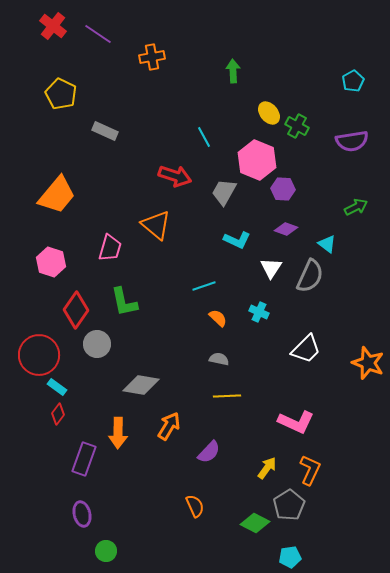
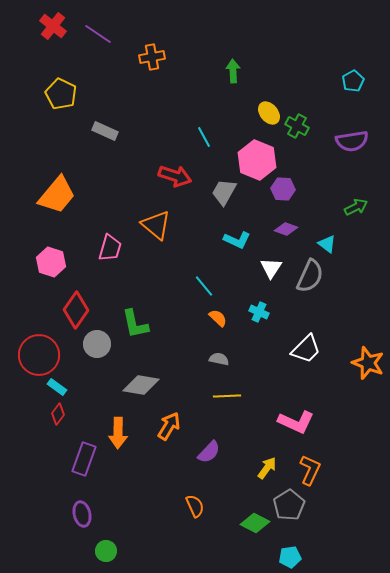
cyan line at (204, 286): rotated 70 degrees clockwise
green L-shape at (124, 302): moved 11 px right, 22 px down
